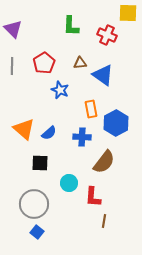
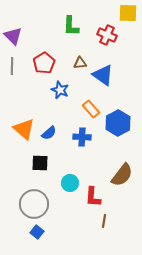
purple triangle: moved 7 px down
orange rectangle: rotated 30 degrees counterclockwise
blue hexagon: moved 2 px right
brown semicircle: moved 18 px right, 13 px down
cyan circle: moved 1 px right
